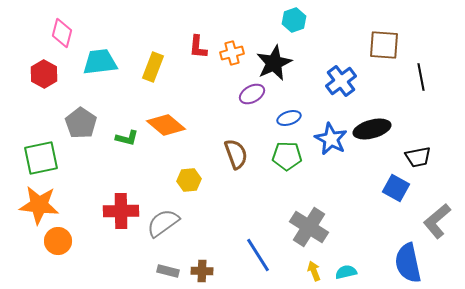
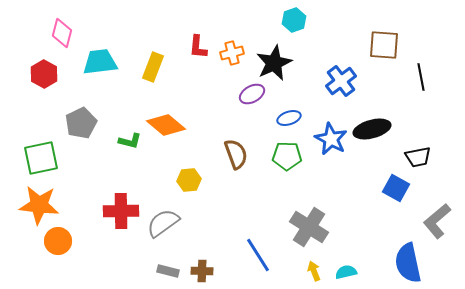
gray pentagon: rotated 12 degrees clockwise
green L-shape: moved 3 px right, 3 px down
